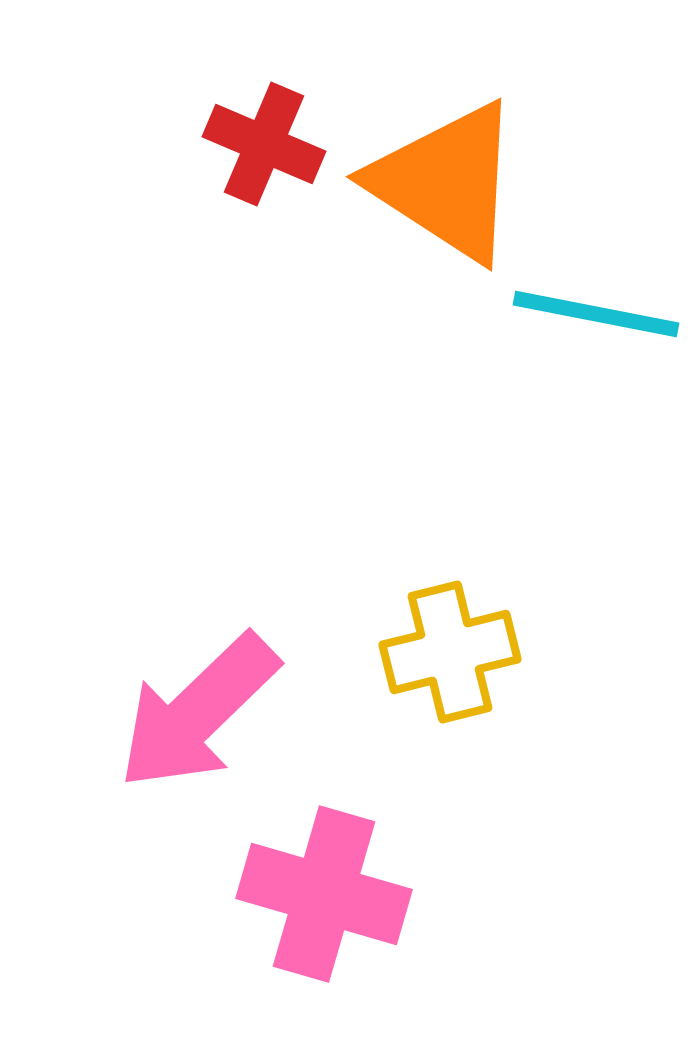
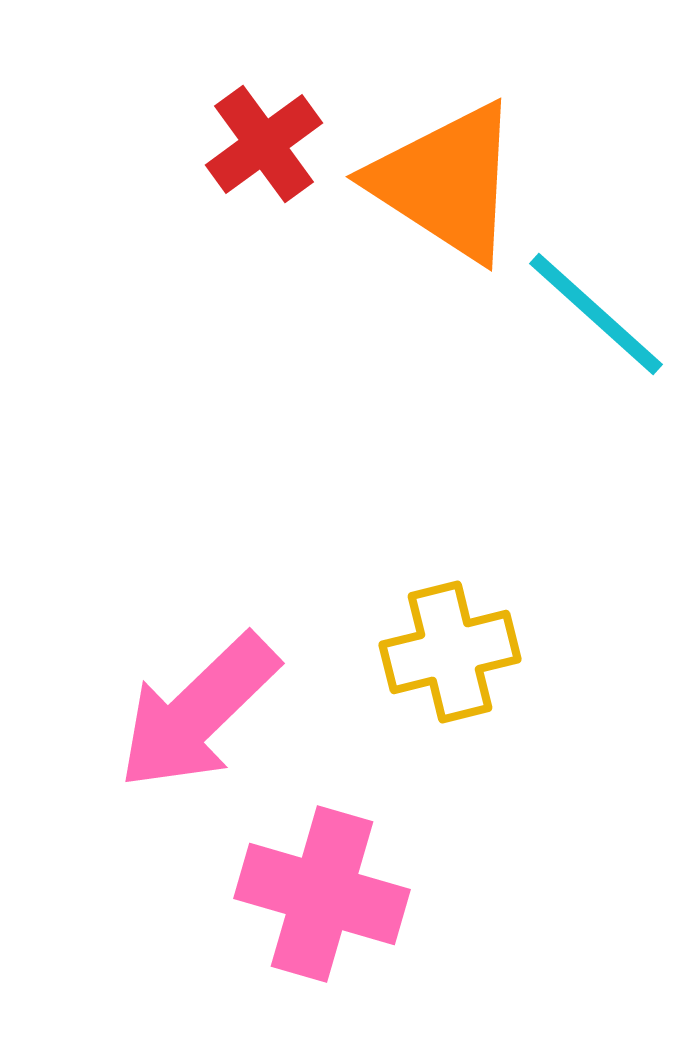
red cross: rotated 31 degrees clockwise
cyan line: rotated 31 degrees clockwise
pink cross: moved 2 px left
